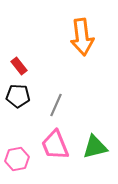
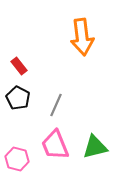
black pentagon: moved 2 px down; rotated 25 degrees clockwise
pink hexagon: rotated 25 degrees clockwise
